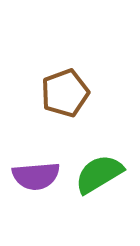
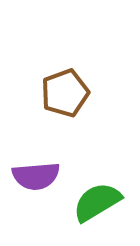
green semicircle: moved 2 px left, 28 px down
